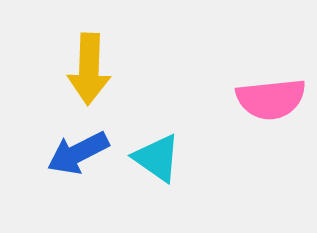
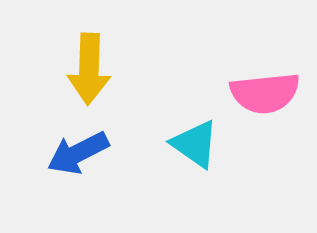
pink semicircle: moved 6 px left, 6 px up
cyan triangle: moved 38 px right, 14 px up
